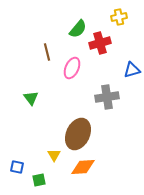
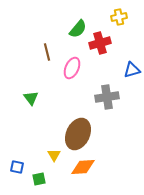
green square: moved 1 px up
